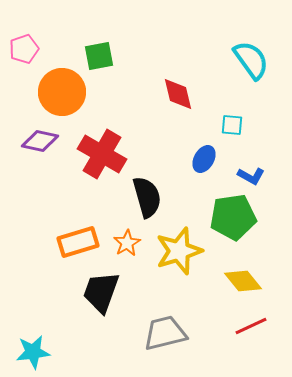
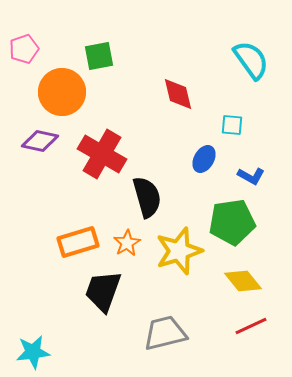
green pentagon: moved 1 px left, 5 px down
black trapezoid: moved 2 px right, 1 px up
